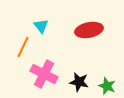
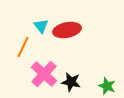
red ellipse: moved 22 px left
pink cross: rotated 16 degrees clockwise
black star: moved 8 px left
